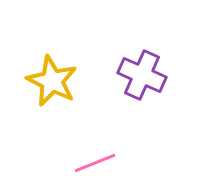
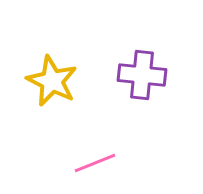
purple cross: rotated 18 degrees counterclockwise
